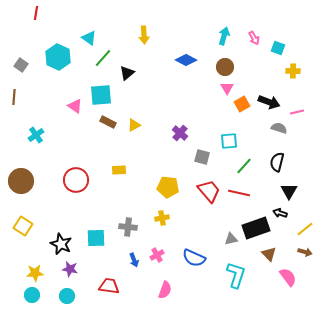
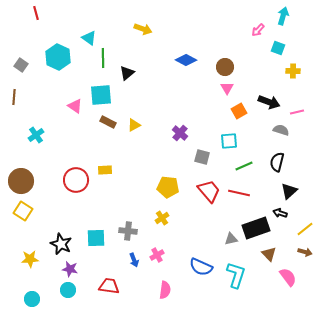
red line at (36, 13): rotated 24 degrees counterclockwise
yellow arrow at (144, 35): moved 1 px left, 6 px up; rotated 66 degrees counterclockwise
cyan arrow at (224, 36): moved 59 px right, 20 px up
pink arrow at (254, 38): moved 4 px right, 8 px up; rotated 72 degrees clockwise
green line at (103, 58): rotated 42 degrees counterclockwise
orange square at (242, 104): moved 3 px left, 7 px down
gray semicircle at (279, 128): moved 2 px right, 2 px down
green line at (244, 166): rotated 24 degrees clockwise
yellow rectangle at (119, 170): moved 14 px left
black triangle at (289, 191): rotated 18 degrees clockwise
yellow cross at (162, 218): rotated 24 degrees counterclockwise
yellow square at (23, 226): moved 15 px up
gray cross at (128, 227): moved 4 px down
blue semicircle at (194, 258): moved 7 px right, 9 px down
yellow star at (35, 273): moved 5 px left, 14 px up
pink semicircle at (165, 290): rotated 12 degrees counterclockwise
cyan circle at (32, 295): moved 4 px down
cyan circle at (67, 296): moved 1 px right, 6 px up
